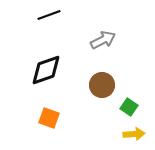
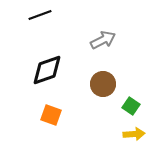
black line: moved 9 px left
black diamond: moved 1 px right
brown circle: moved 1 px right, 1 px up
green square: moved 2 px right, 1 px up
orange square: moved 2 px right, 3 px up
